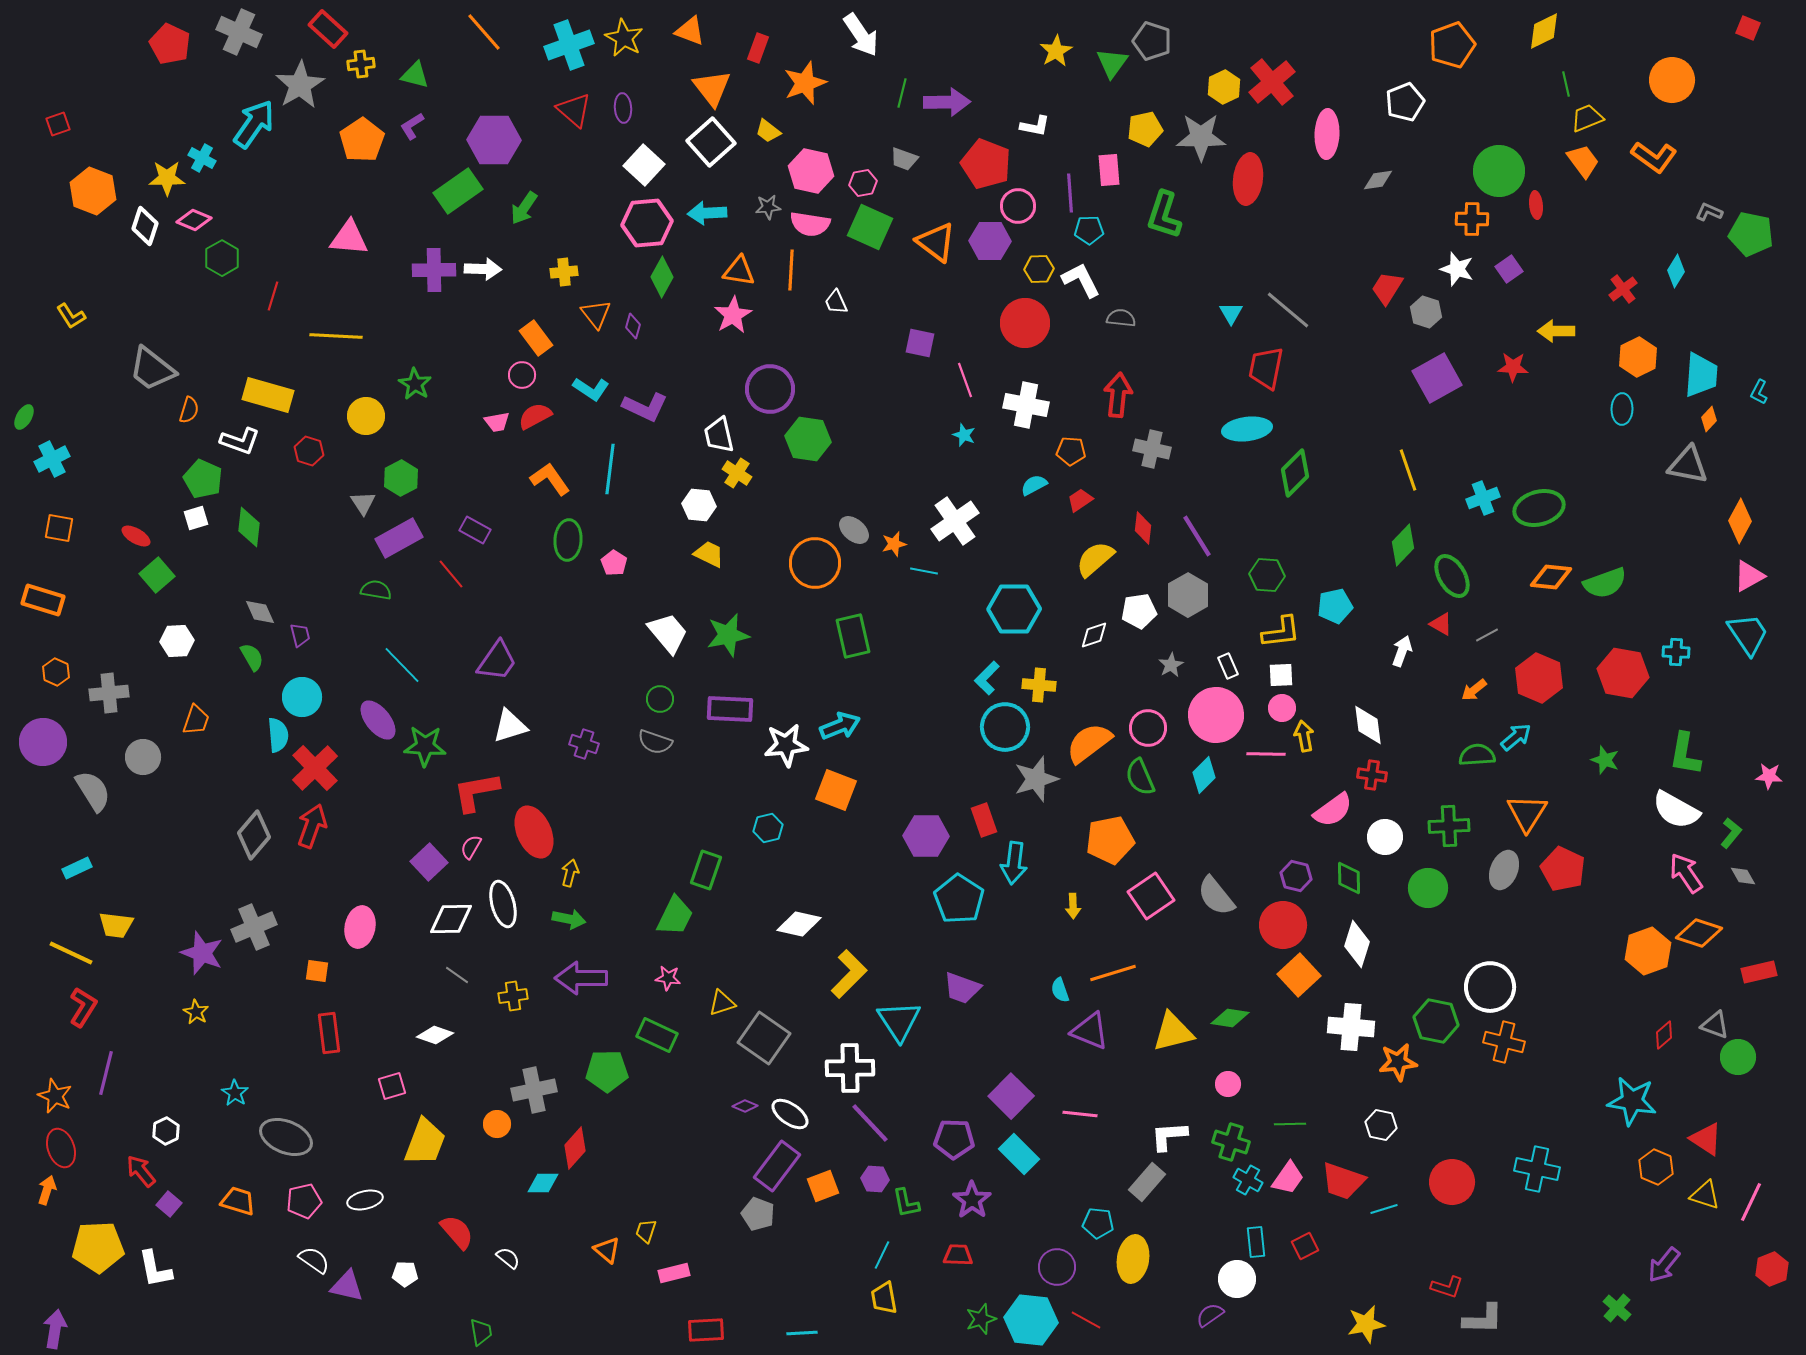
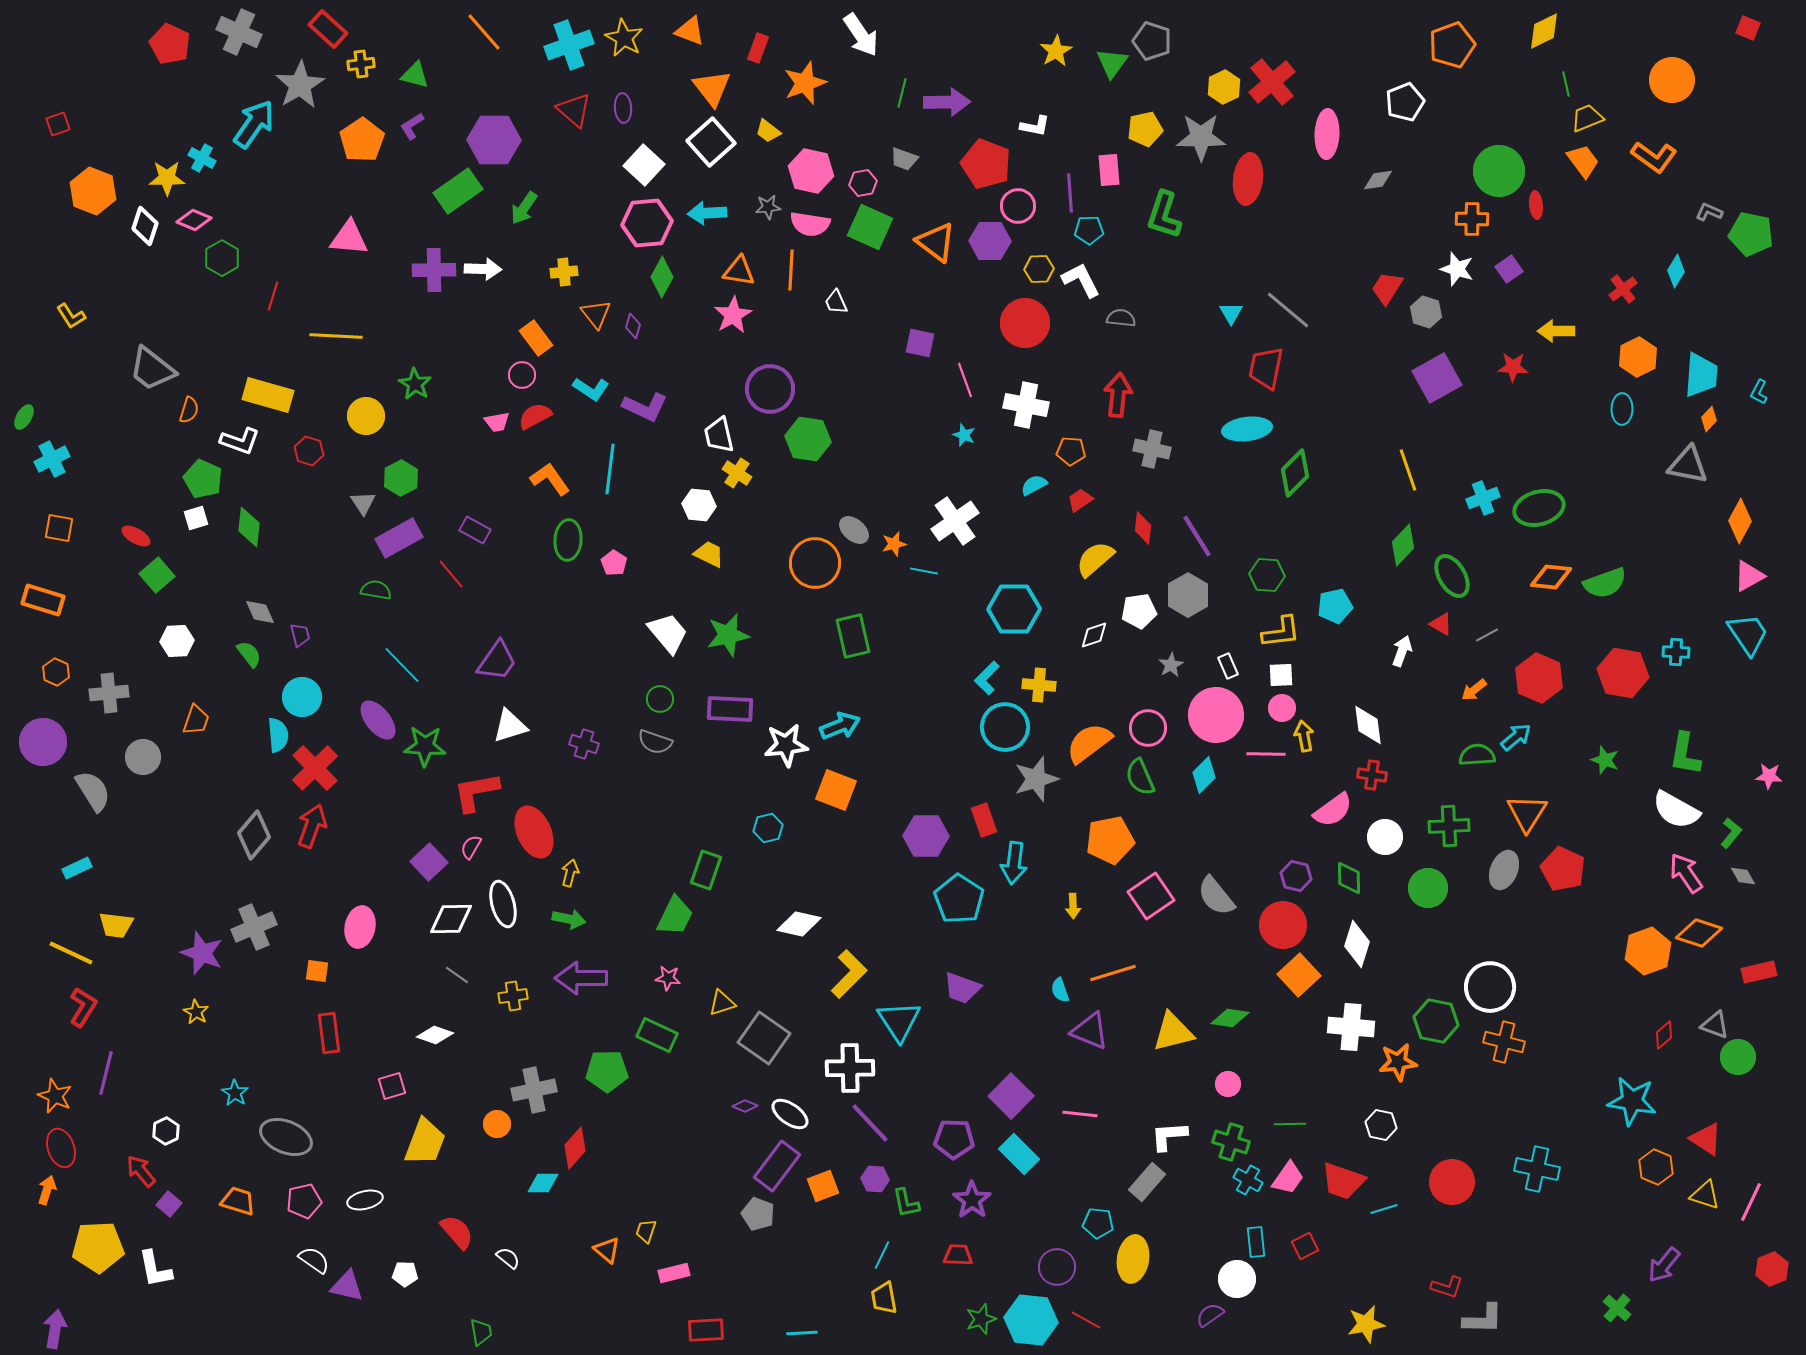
green semicircle at (252, 657): moved 3 px left, 3 px up; rotated 8 degrees counterclockwise
